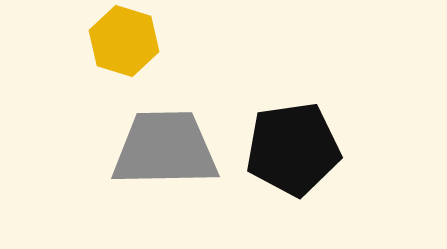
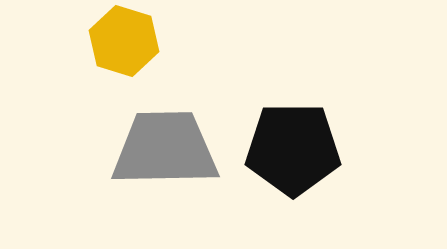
black pentagon: rotated 8 degrees clockwise
